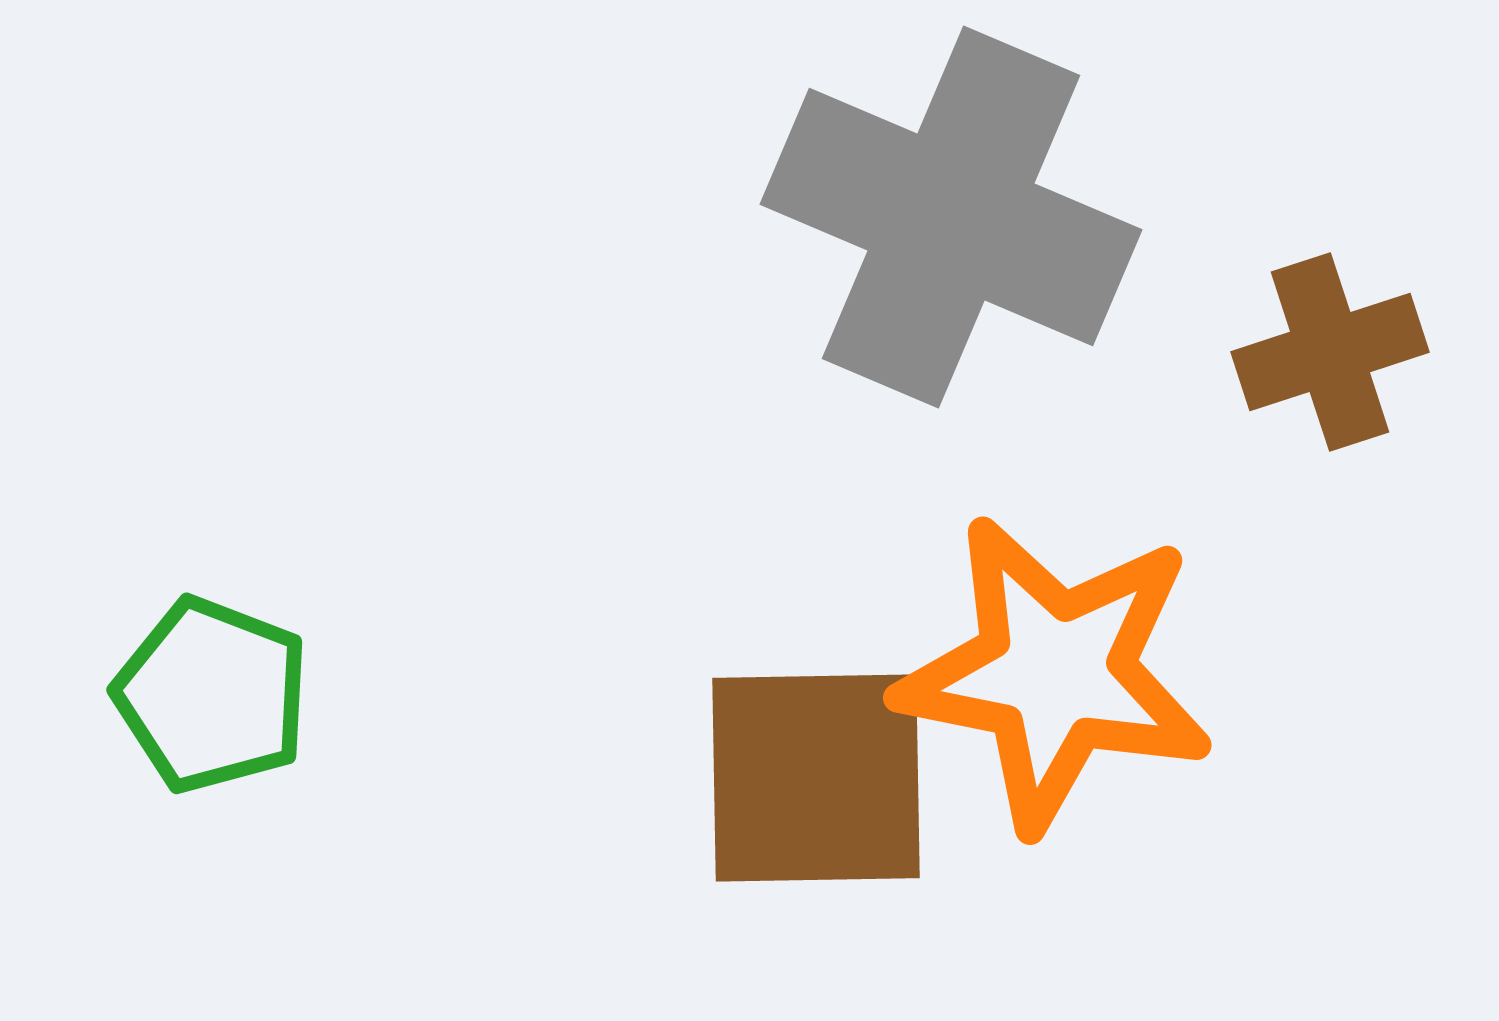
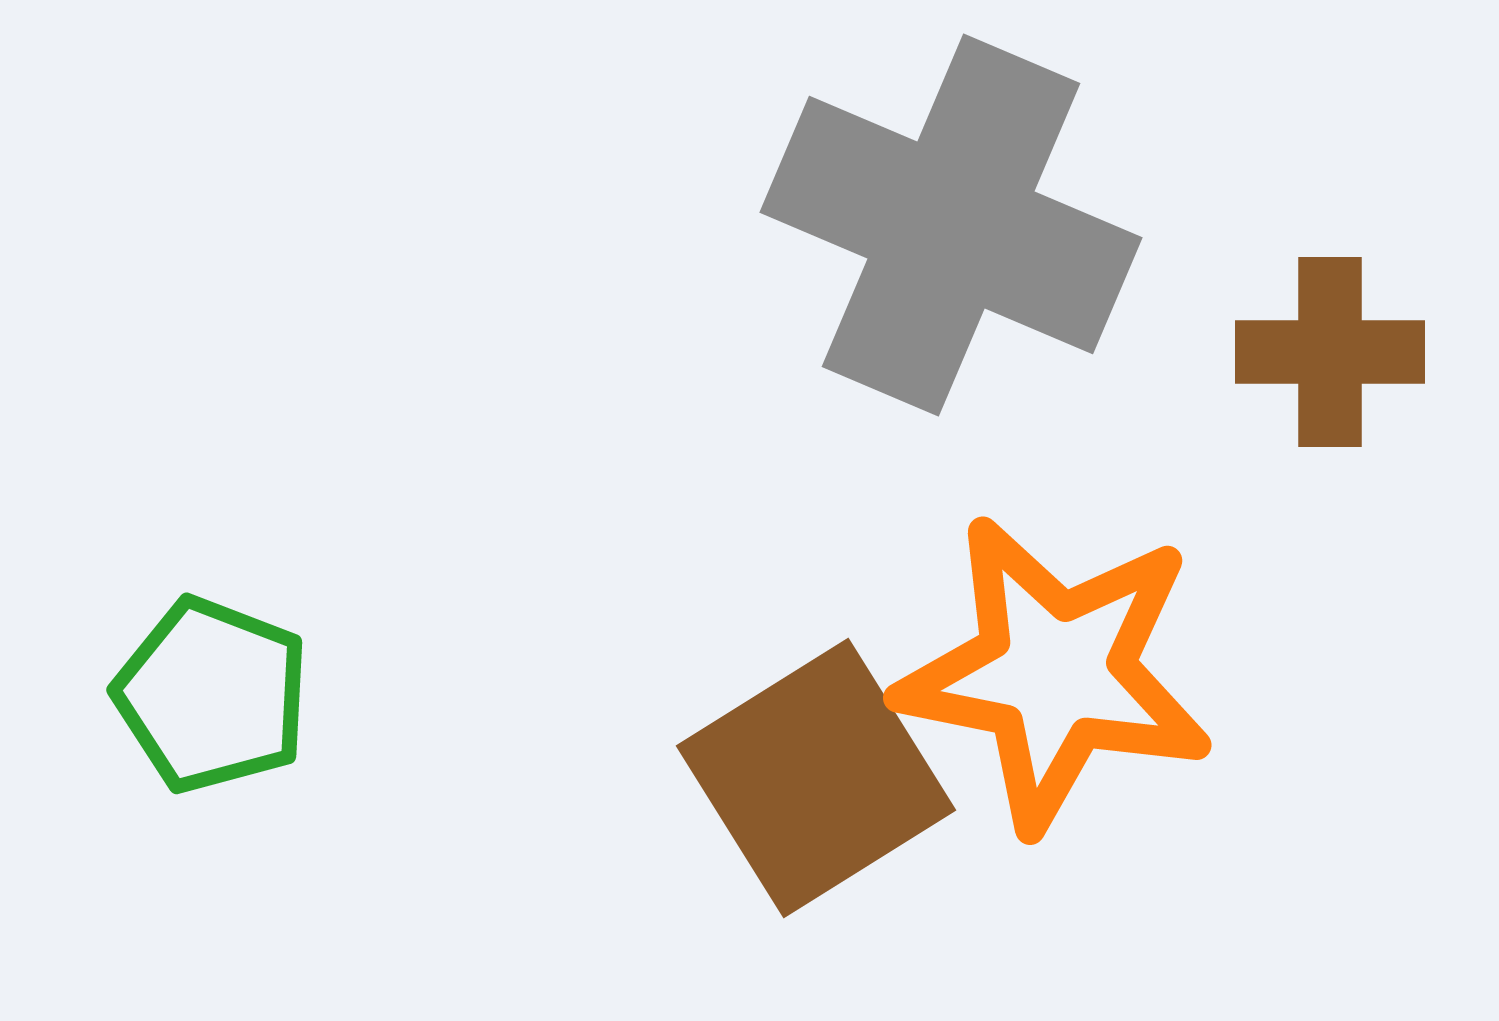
gray cross: moved 8 px down
brown cross: rotated 18 degrees clockwise
brown square: rotated 31 degrees counterclockwise
